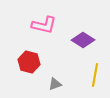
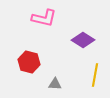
pink L-shape: moved 7 px up
gray triangle: rotated 24 degrees clockwise
